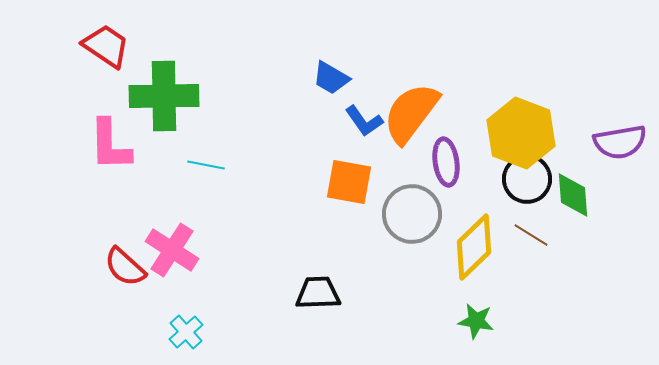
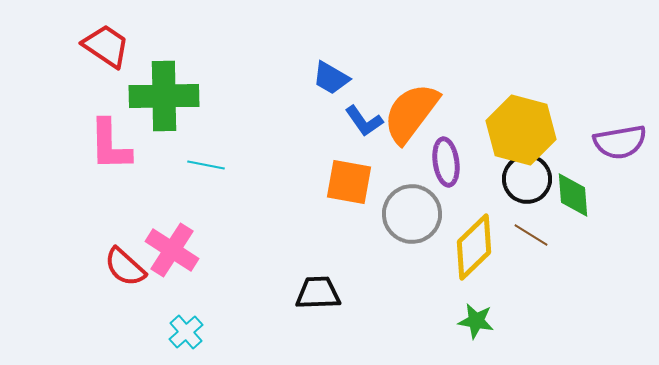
yellow hexagon: moved 3 px up; rotated 6 degrees counterclockwise
